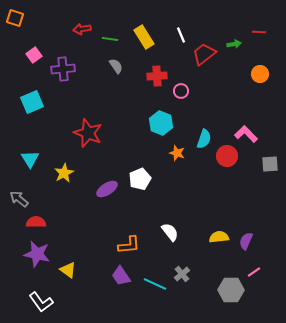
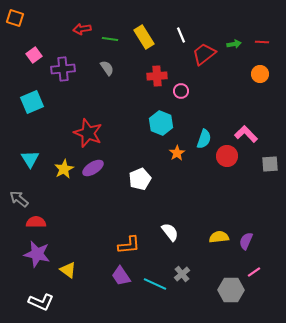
red line: moved 3 px right, 10 px down
gray semicircle: moved 9 px left, 2 px down
orange star: rotated 21 degrees clockwise
yellow star: moved 4 px up
purple ellipse: moved 14 px left, 21 px up
white L-shape: rotated 30 degrees counterclockwise
